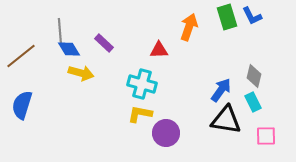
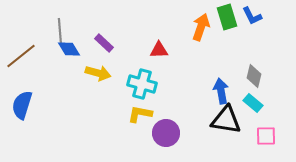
orange arrow: moved 12 px right
yellow arrow: moved 17 px right
blue arrow: moved 1 px down; rotated 45 degrees counterclockwise
cyan rectangle: moved 1 px down; rotated 24 degrees counterclockwise
